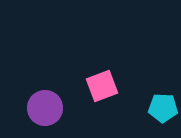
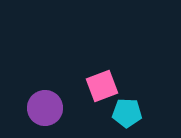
cyan pentagon: moved 36 px left, 5 px down
